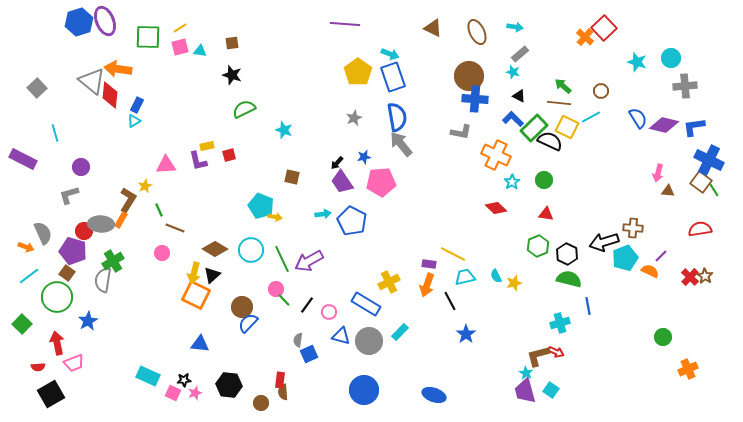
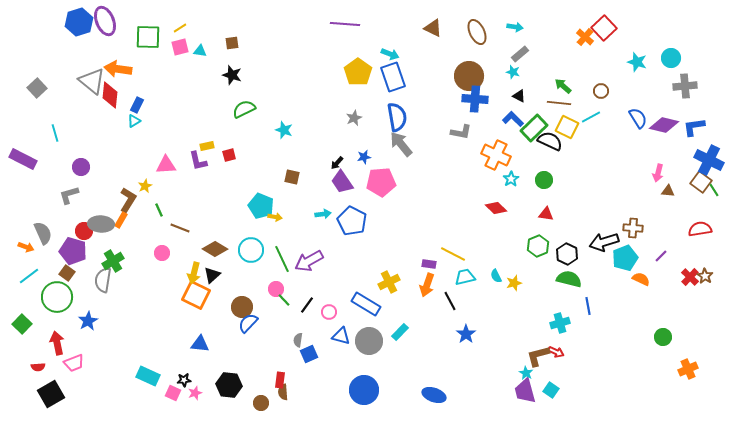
cyan star at (512, 182): moved 1 px left, 3 px up
brown line at (175, 228): moved 5 px right
orange semicircle at (650, 271): moved 9 px left, 8 px down
